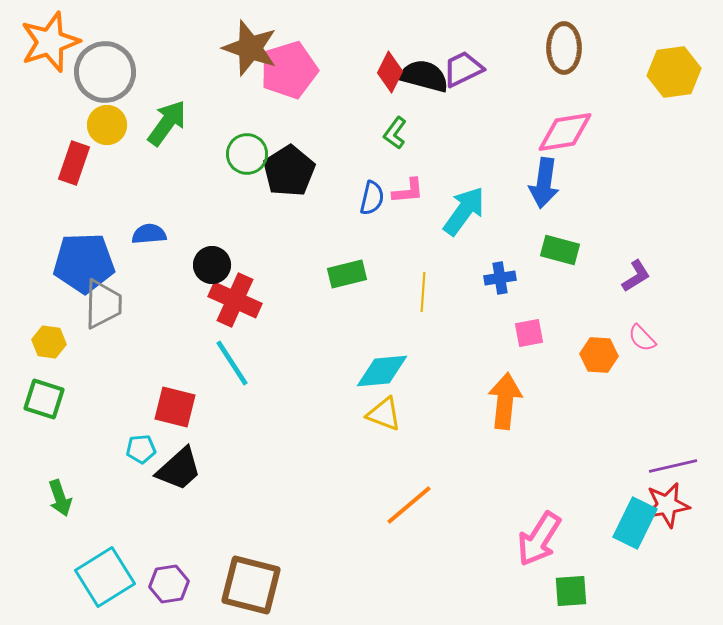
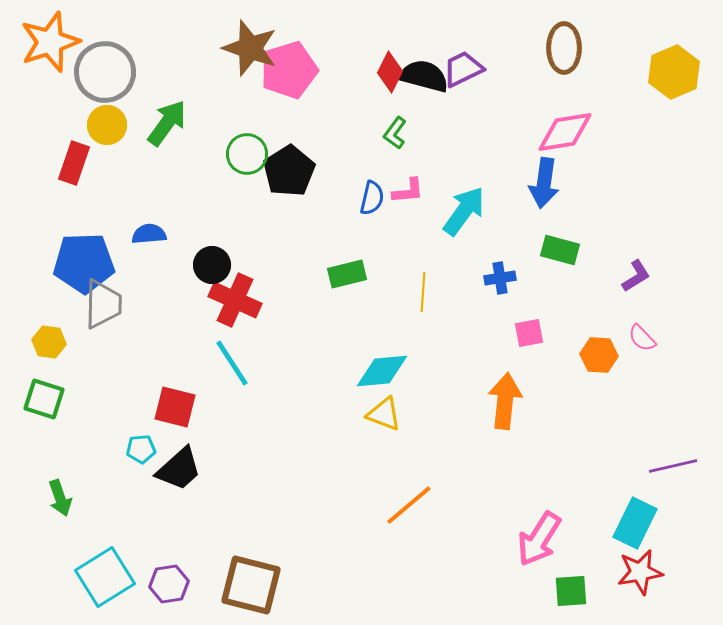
yellow hexagon at (674, 72): rotated 15 degrees counterclockwise
red star at (667, 505): moved 27 px left, 67 px down
